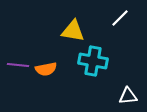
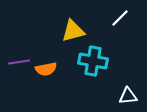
yellow triangle: rotated 25 degrees counterclockwise
purple line: moved 1 px right, 3 px up; rotated 15 degrees counterclockwise
